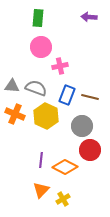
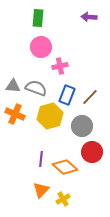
gray triangle: moved 1 px right
brown line: rotated 60 degrees counterclockwise
yellow hexagon: moved 4 px right; rotated 20 degrees clockwise
red circle: moved 2 px right, 2 px down
purple line: moved 1 px up
orange diamond: rotated 15 degrees clockwise
